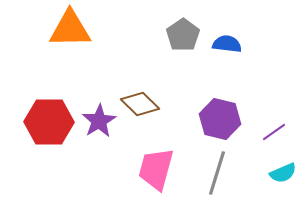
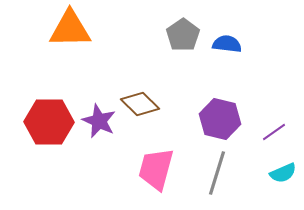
purple star: rotated 16 degrees counterclockwise
